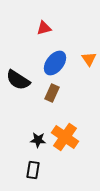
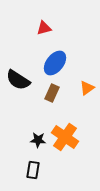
orange triangle: moved 2 px left, 29 px down; rotated 28 degrees clockwise
